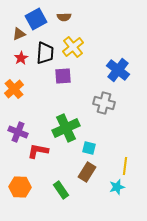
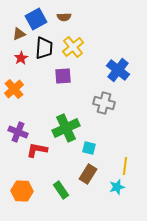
black trapezoid: moved 1 px left, 5 px up
red L-shape: moved 1 px left, 1 px up
brown rectangle: moved 1 px right, 2 px down
orange hexagon: moved 2 px right, 4 px down
